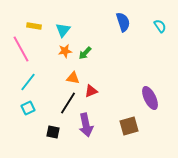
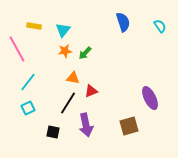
pink line: moved 4 px left
